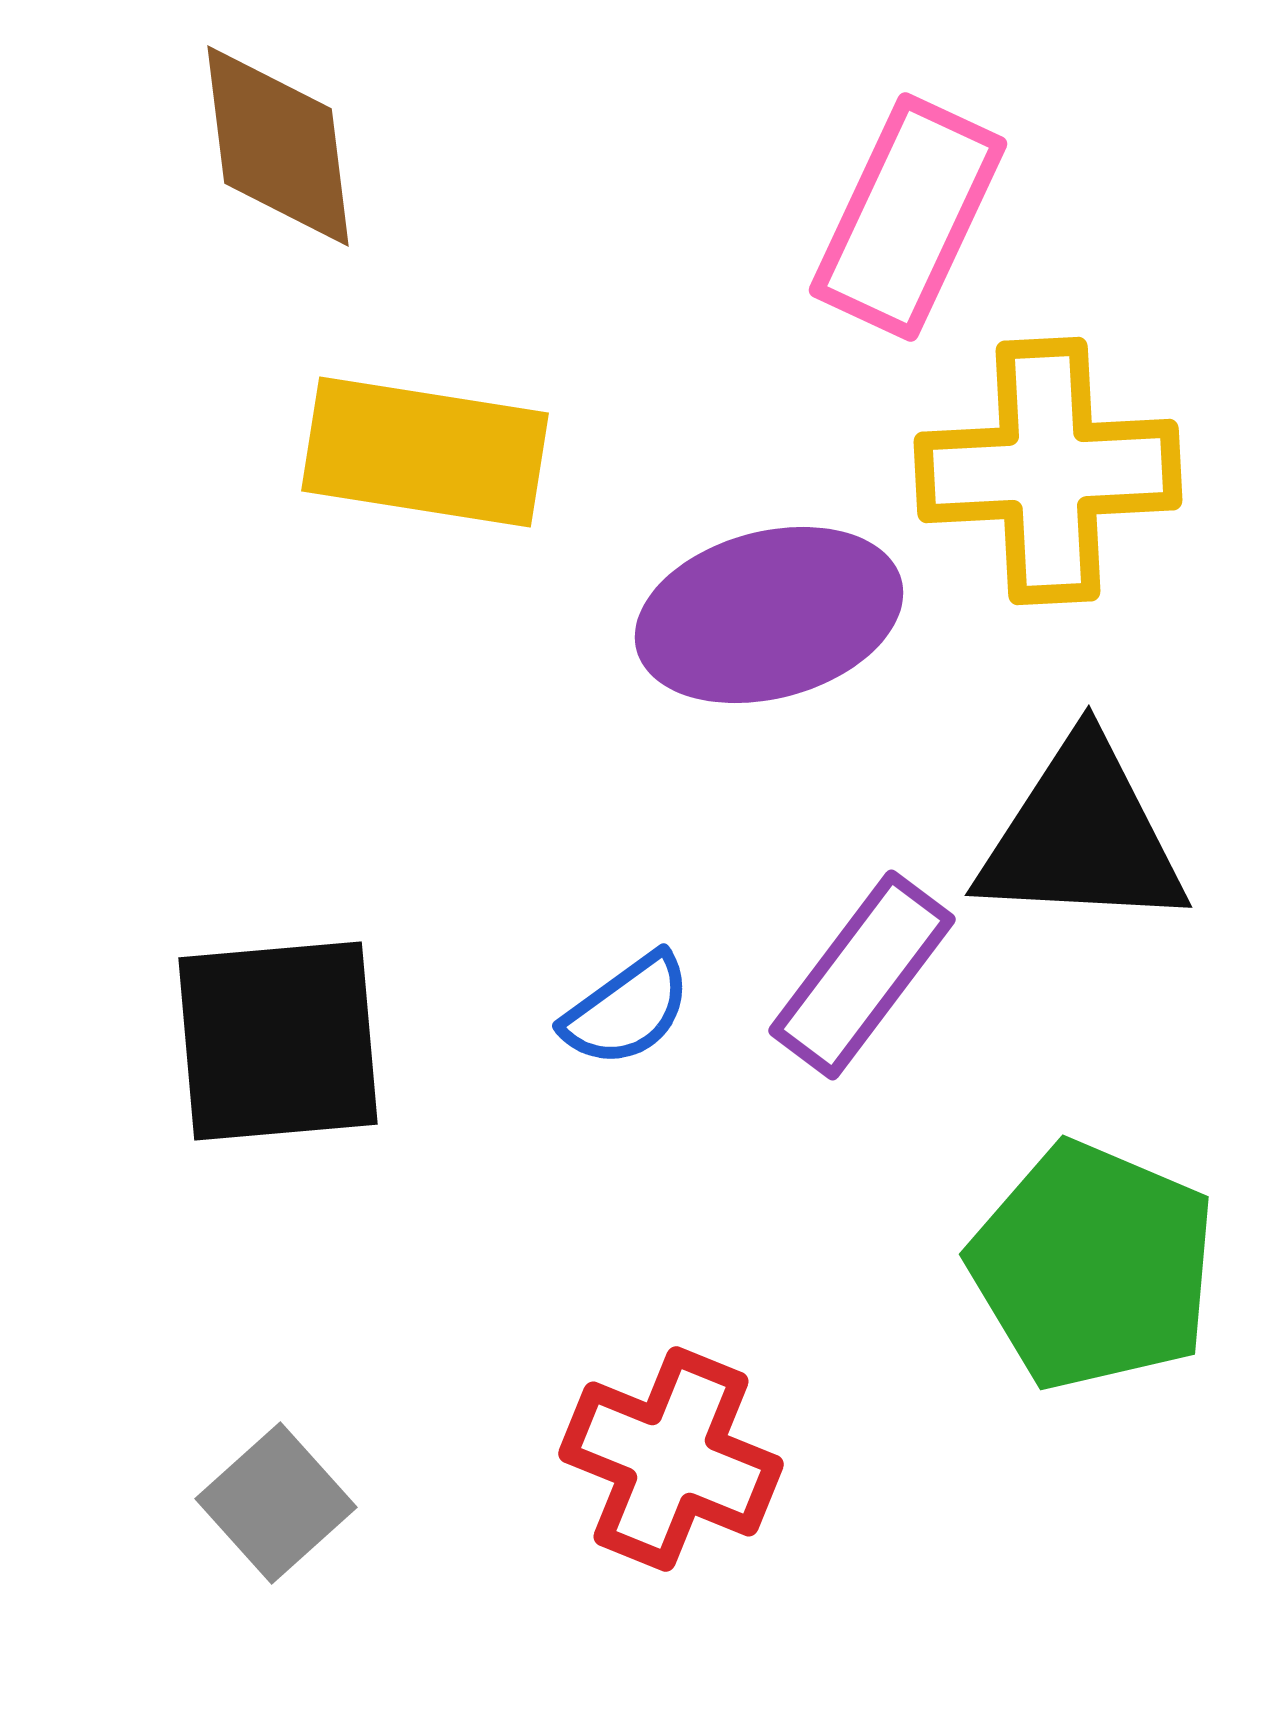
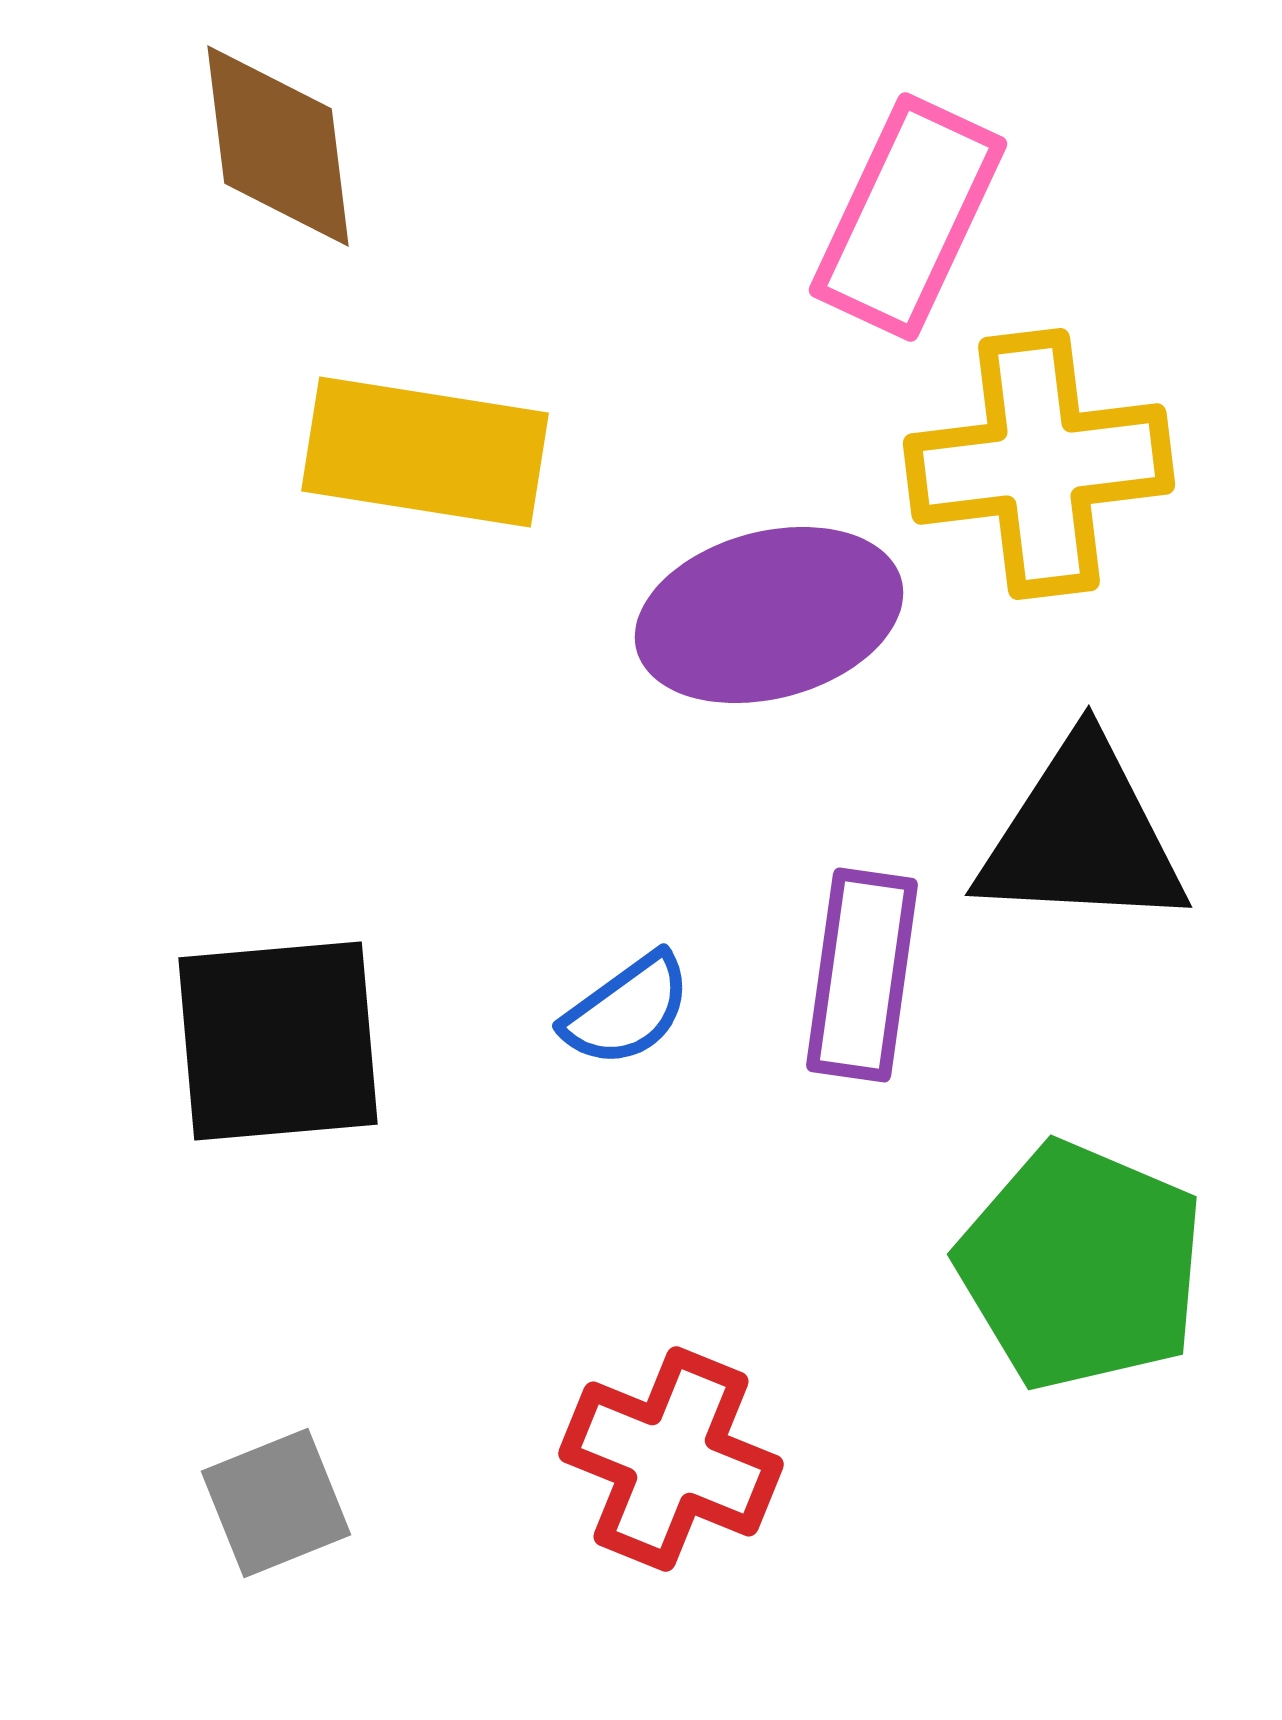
yellow cross: moved 9 px left, 7 px up; rotated 4 degrees counterclockwise
purple rectangle: rotated 29 degrees counterclockwise
green pentagon: moved 12 px left
gray square: rotated 20 degrees clockwise
